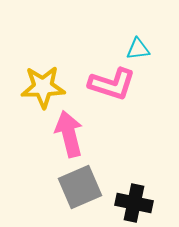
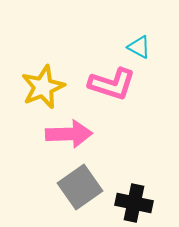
cyan triangle: moved 1 px right, 2 px up; rotated 35 degrees clockwise
yellow star: rotated 21 degrees counterclockwise
pink arrow: rotated 102 degrees clockwise
gray square: rotated 12 degrees counterclockwise
